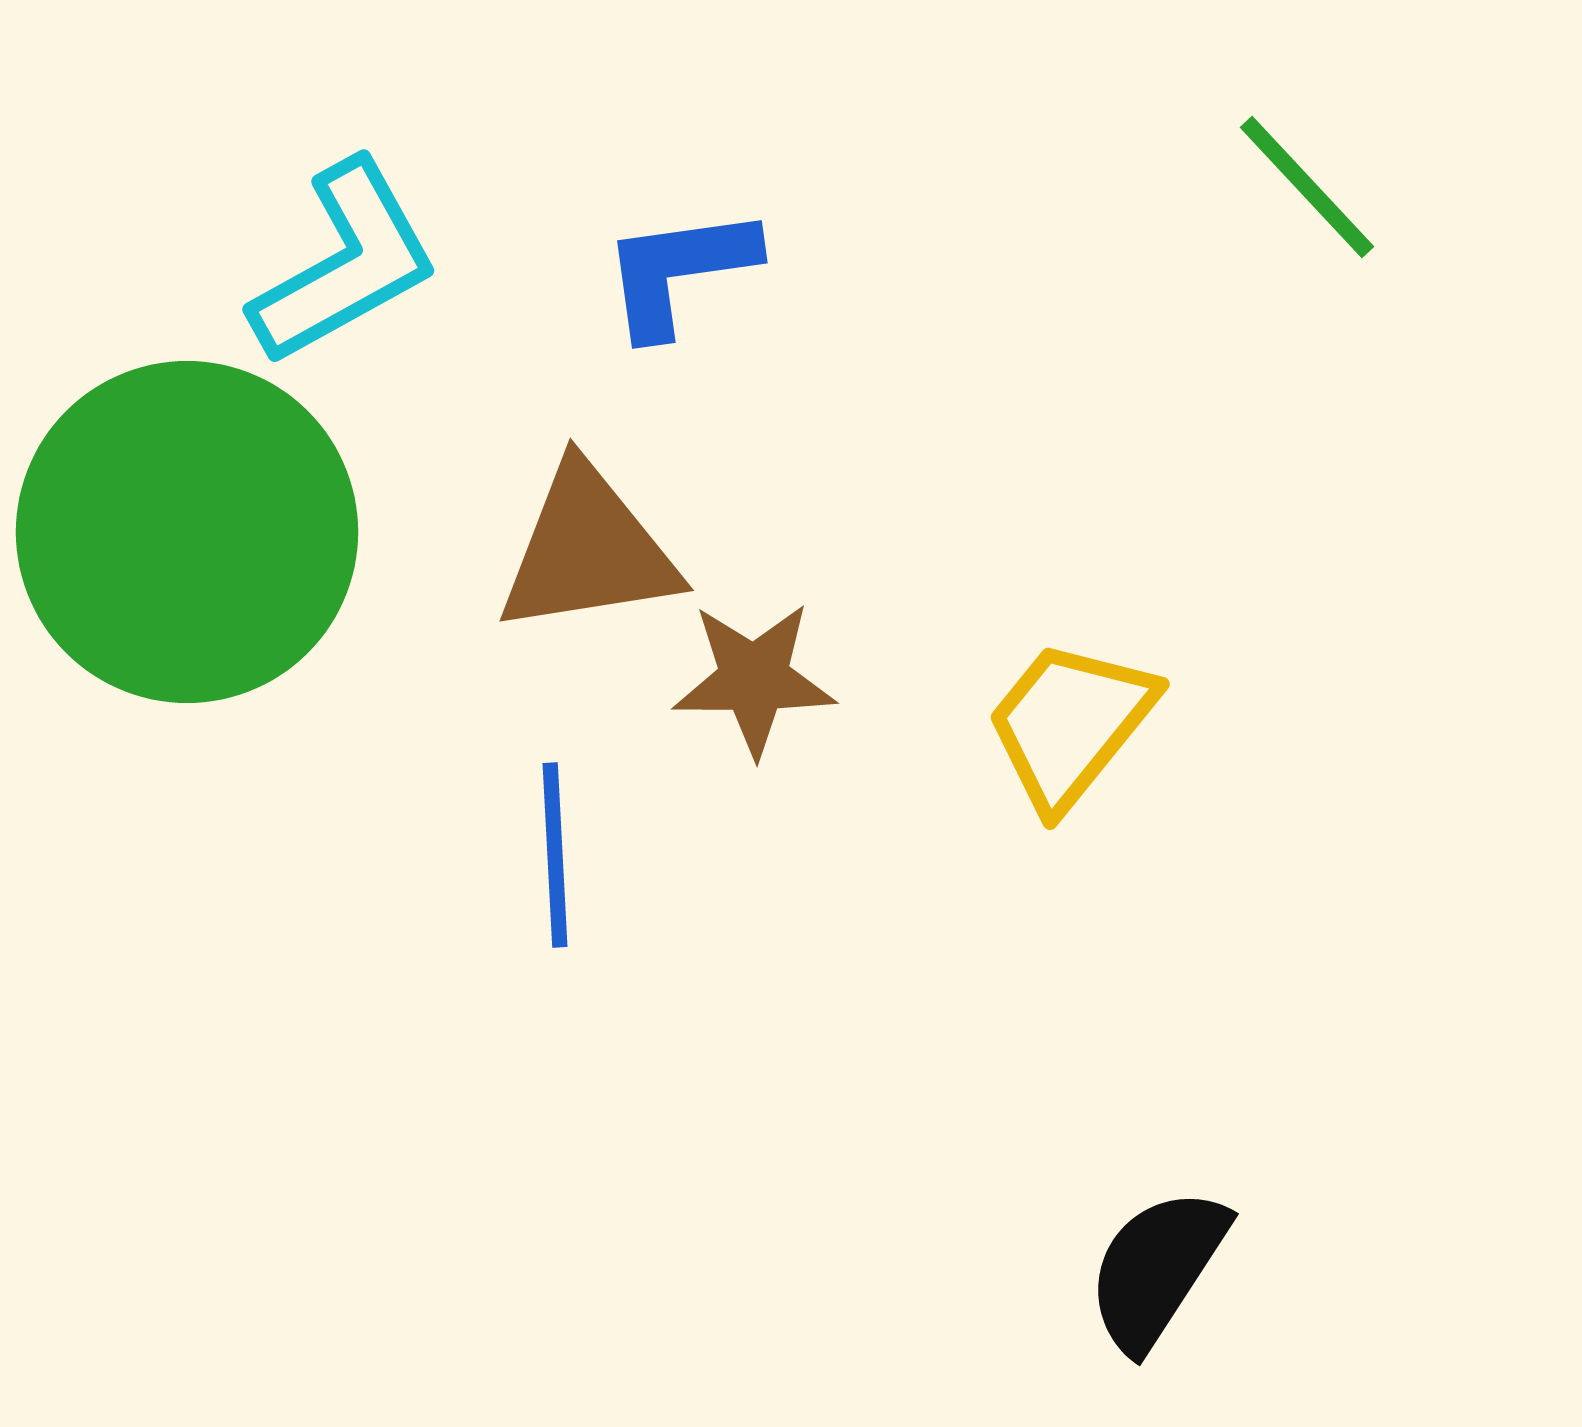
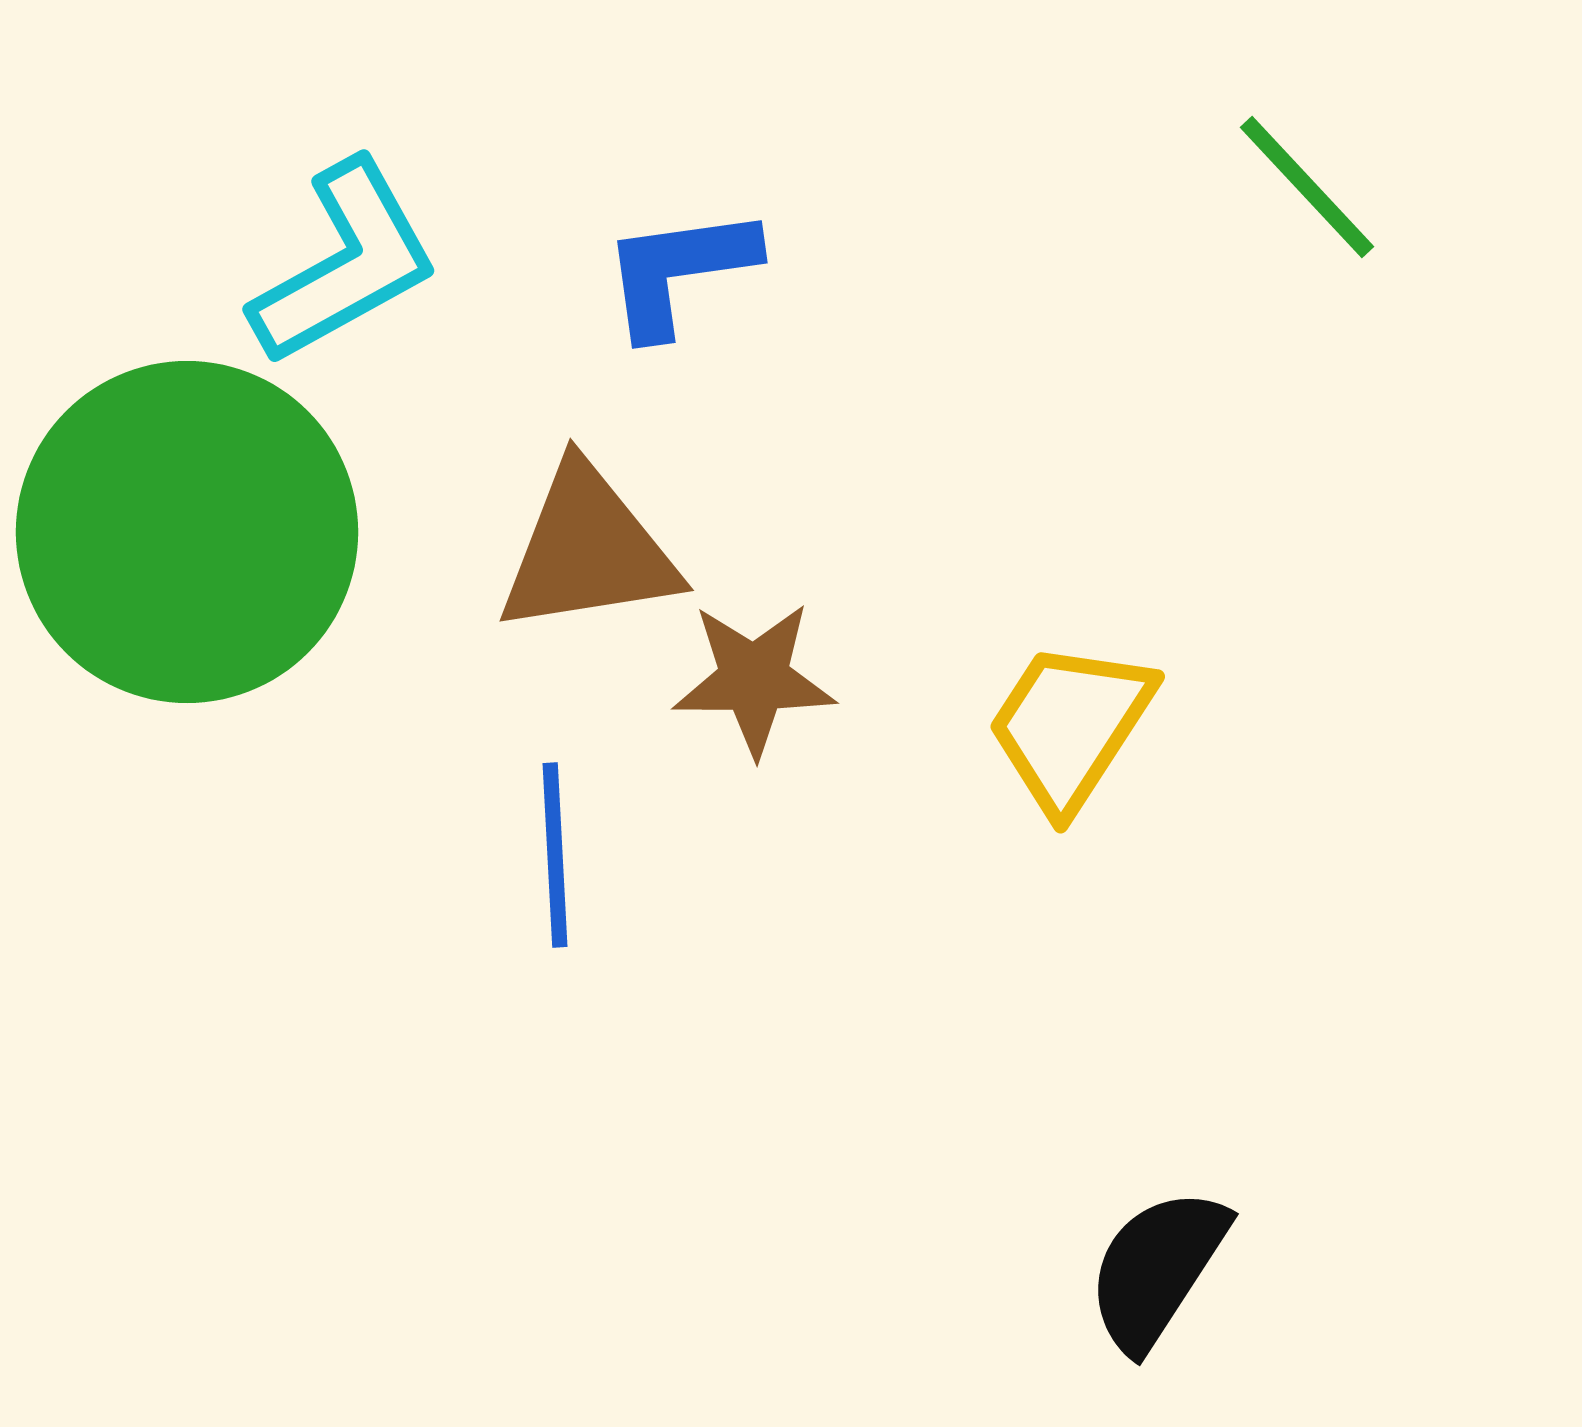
yellow trapezoid: moved 2 px down; rotated 6 degrees counterclockwise
